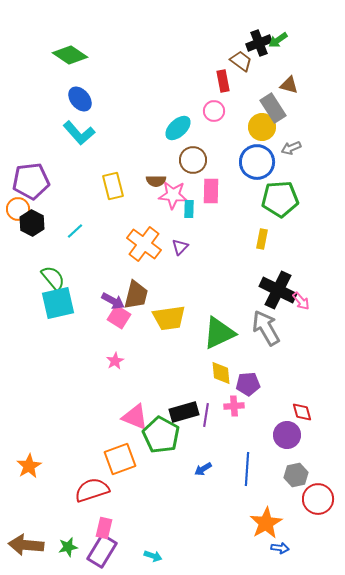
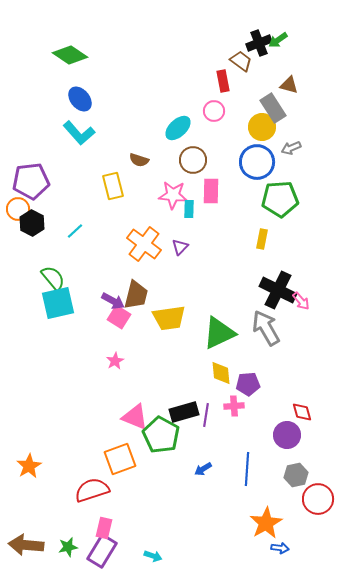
brown semicircle at (156, 181): moved 17 px left, 21 px up; rotated 18 degrees clockwise
